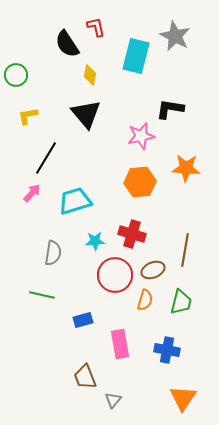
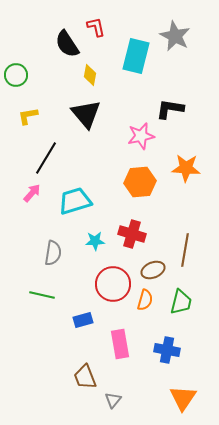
red circle: moved 2 px left, 9 px down
